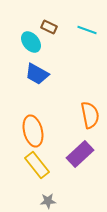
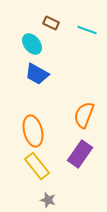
brown rectangle: moved 2 px right, 4 px up
cyan ellipse: moved 1 px right, 2 px down
orange semicircle: moved 6 px left; rotated 148 degrees counterclockwise
purple rectangle: rotated 12 degrees counterclockwise
yellow rectangle: moved 1 px down
gray star: moved 1 px up; rotated 21 degrees clockwise
